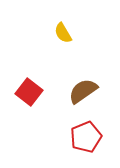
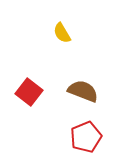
yellow semicircle: moved 1 px left
brown semicircle: rotated 56 degrees clockwise
